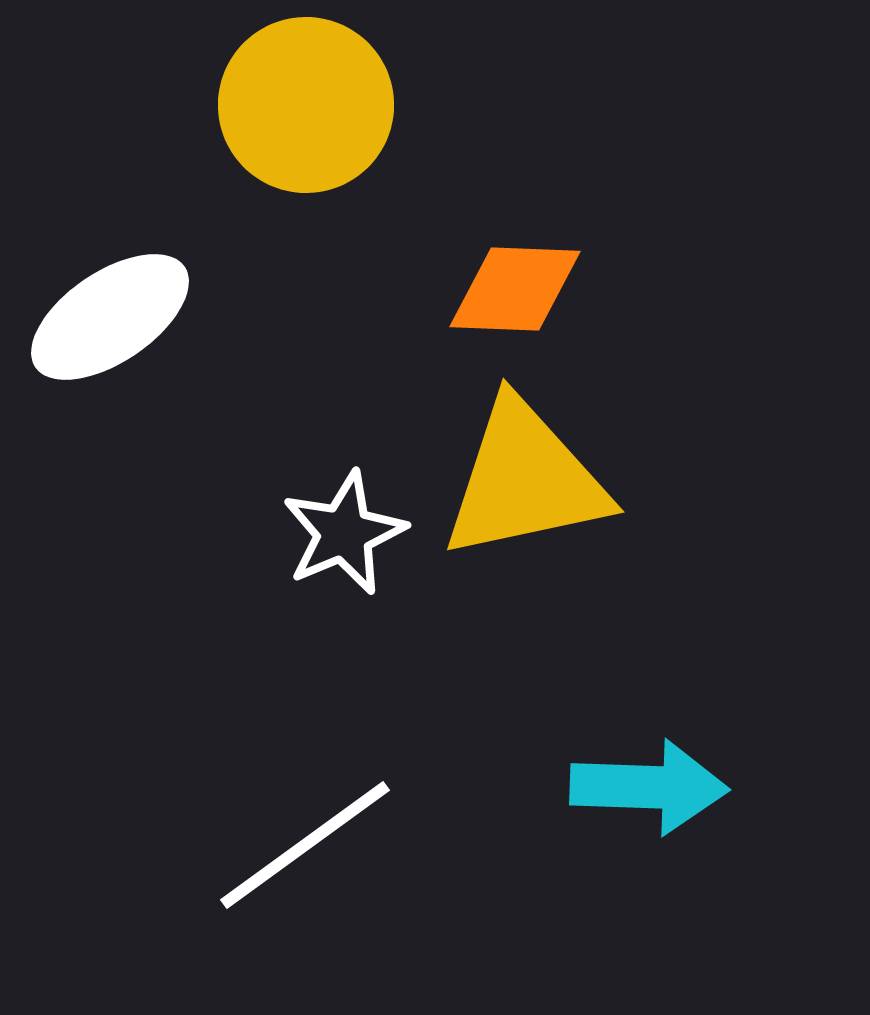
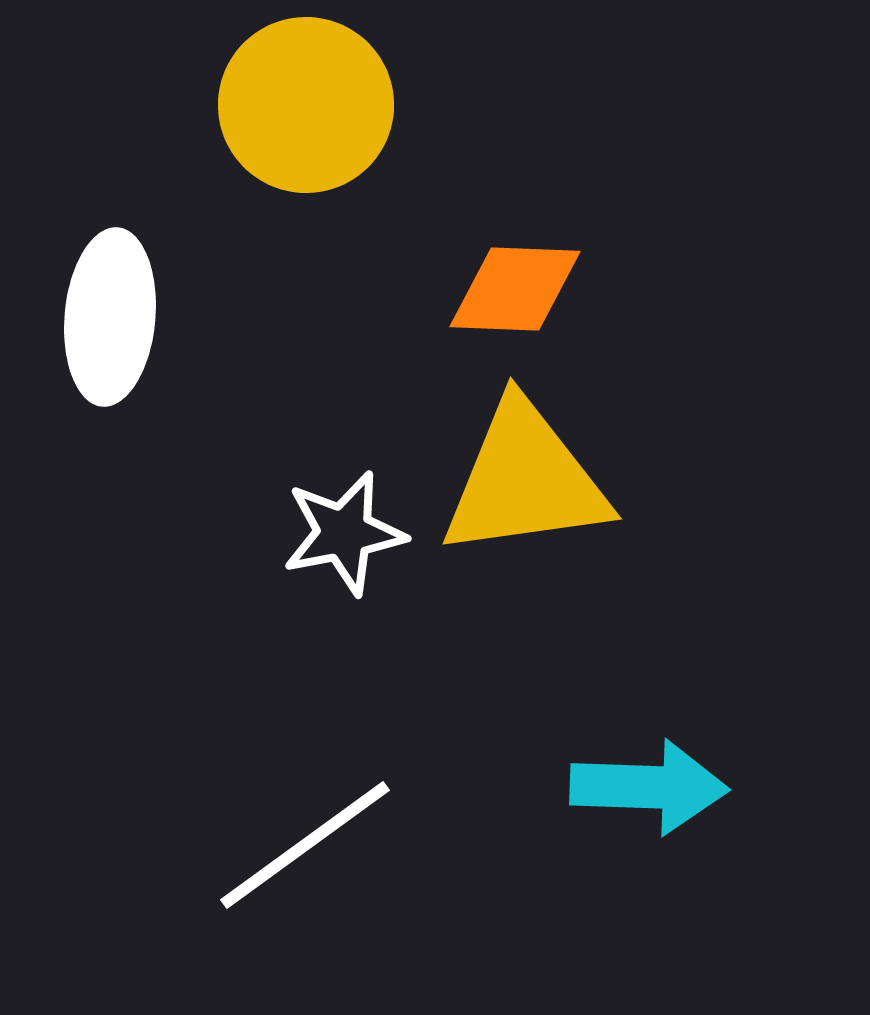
white ellipse: rotated 51 degrees counterclockwise
yellow triangle: rotated 4 degrees clockwise
white star: rotated 12 degrees clockwise
